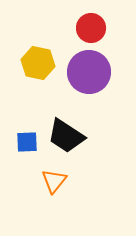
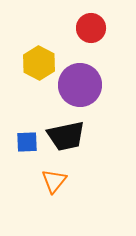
yellow hexagon: moved 1 px right; rotated 16 degrees clockwise
purple circle: moved 9 px left, 13 px down
black trapezoid: rotated 45 degrees counterclockwise
